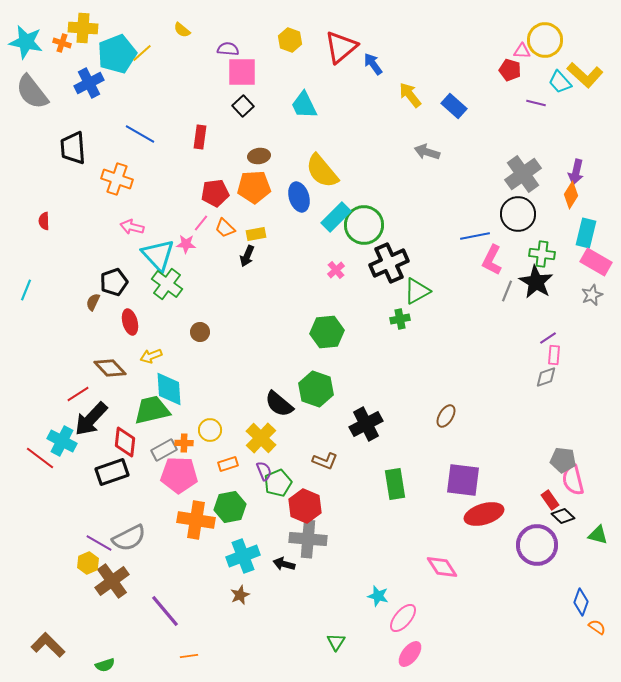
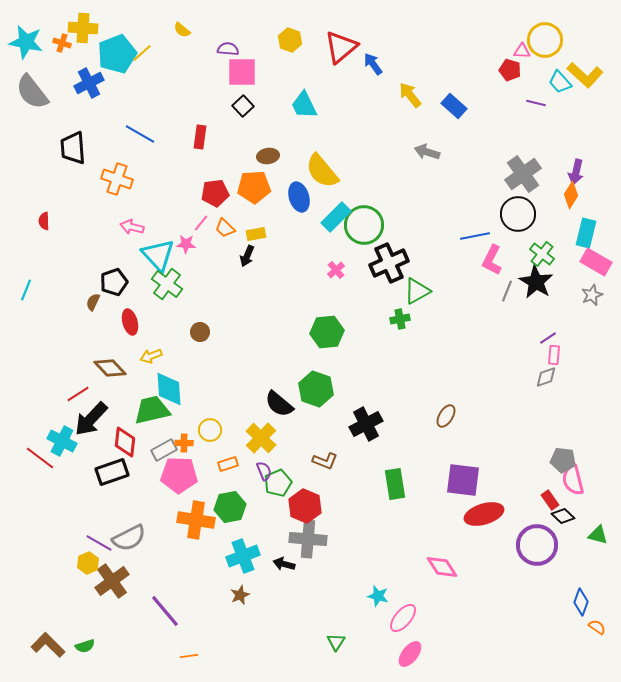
brown ellipse at (259, 156): moved 9 px right
green cross at (542, 254): rotated 30 degrees clockwise
green semicircle at (105, 665): moved 20 px left, 19 px up
